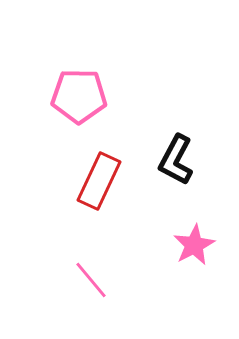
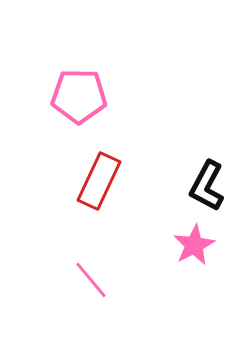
black L-shape: moved 31 px right, 26 px down
